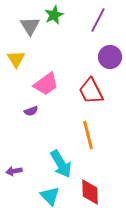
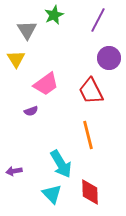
gray triangle: moved 3 px left, 4 px down
purple circle: moved 1 px left, 1 px down
cyan triangle: moved 2 px right, 2 px up
